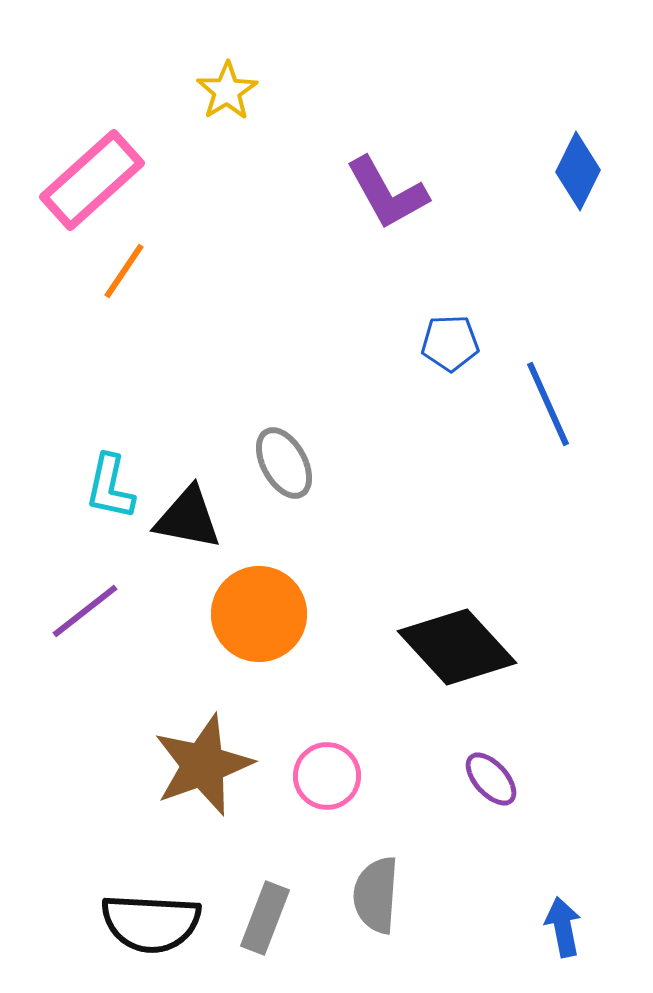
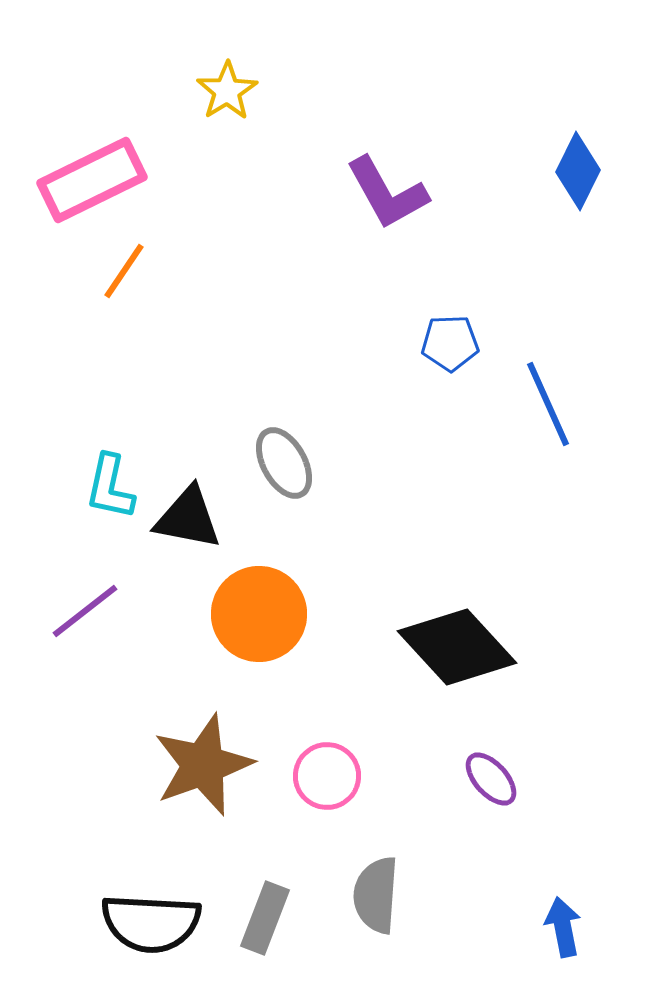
pink rectangle: rotated 16 degrees clockwise
